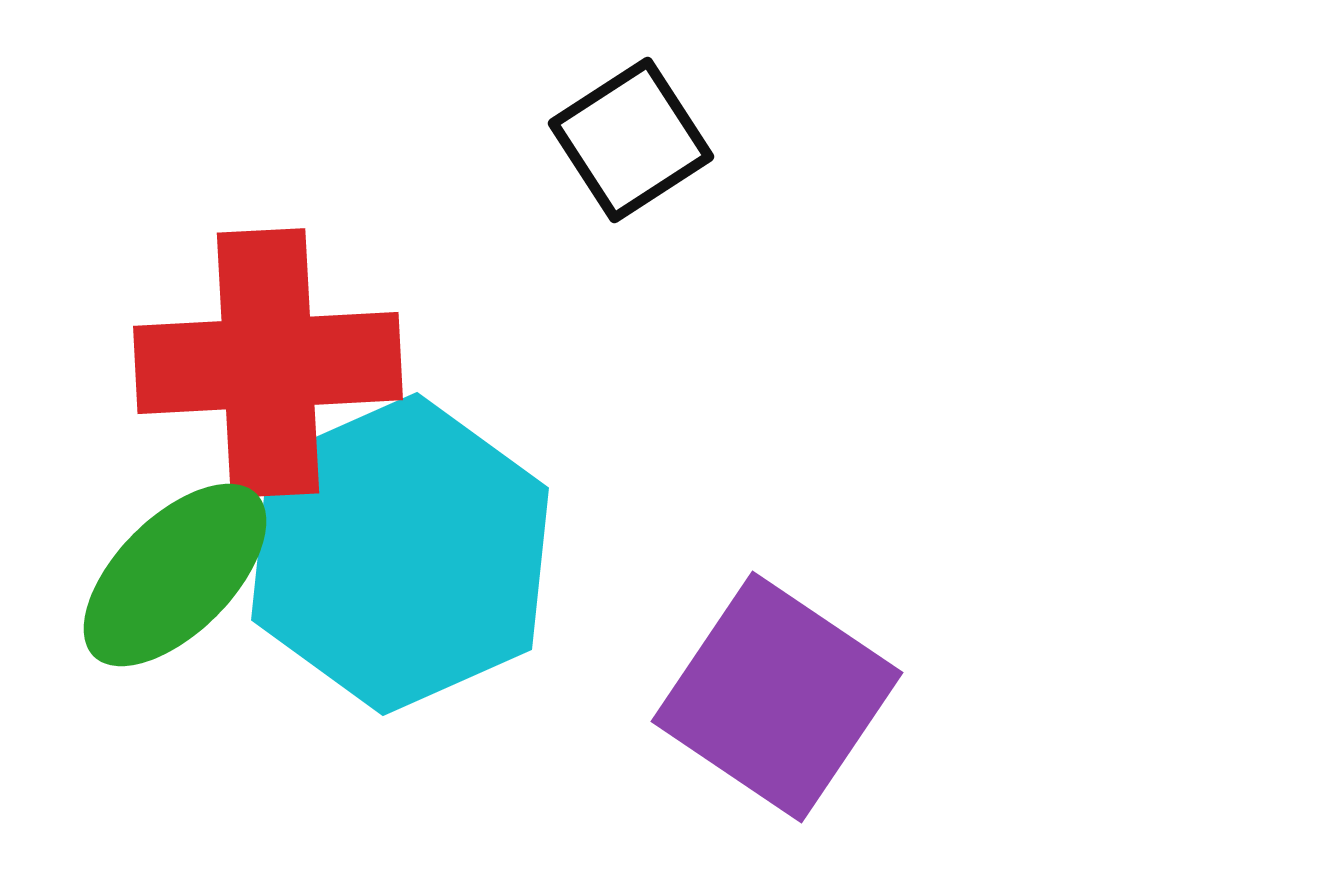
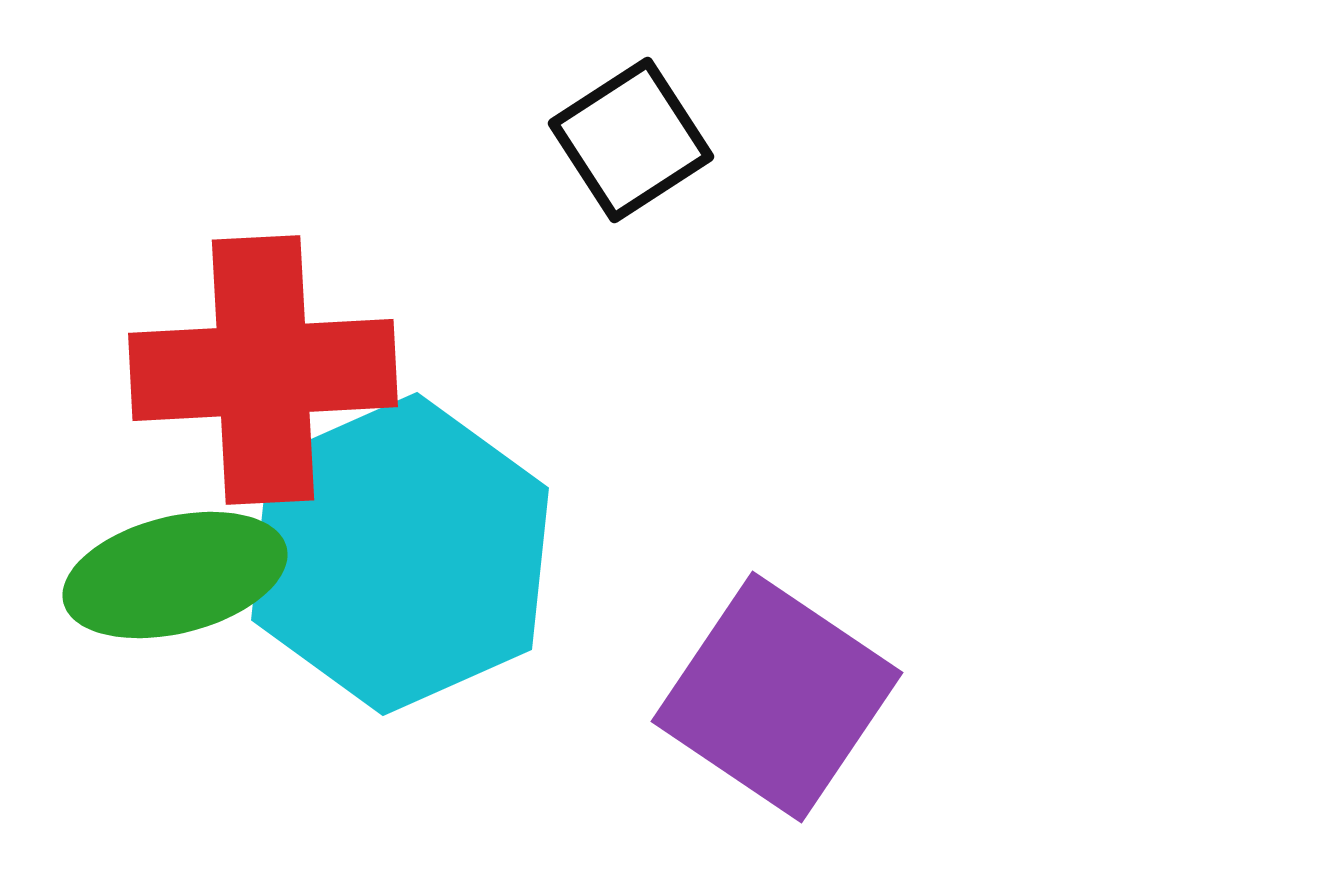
red cross: moved 5 px left, 7 px down
green ellipse: rotated 31 degrees clockwise
